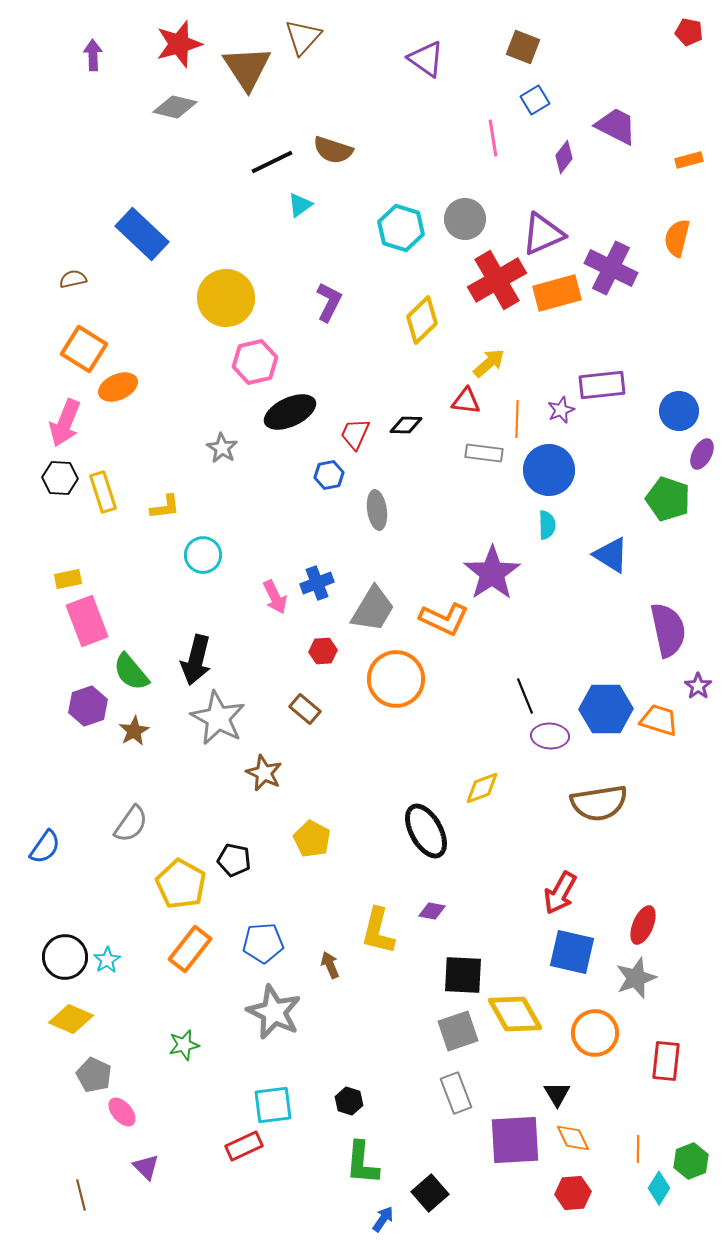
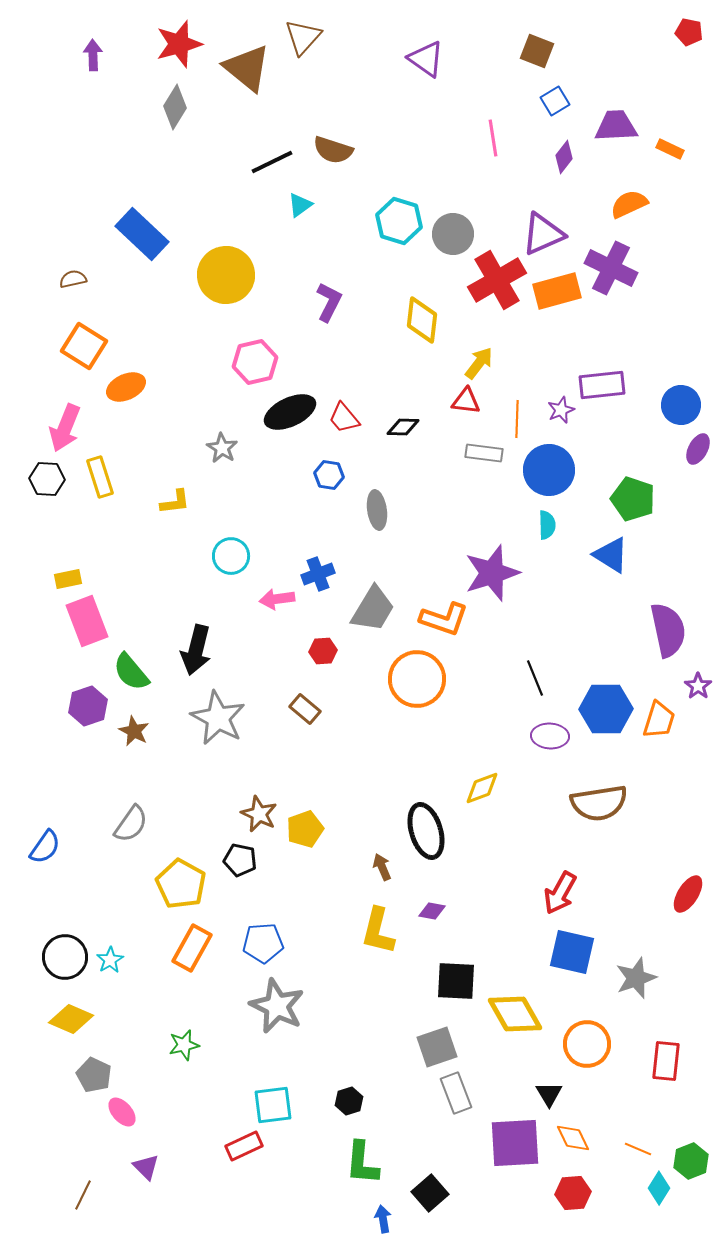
brown square at (523, 47): moved 14 px right, 4 px down
brown triangle at (247, 68): rotated 18 degrees counterclockwise
blue square at (535, 100): moved 20 px right, 1 px down
gray diamond at (175, 107): rotated 72 degrees counterclockwise
purple trapezoid at (616, 126): rotated 30 degrees counterclockwise
orange rectangle at (689, 160): moved 19 px left, 11 px up; rotated 40 degrees clockwise
gray circle at (465, 219): moved 12 px left, 15 px down
cyan hexagon at (401, 228): moved 2 px left, 7 px up
orange semicircle at (677, 238): moved 48 px left, 34 px up; rotated 51 degrees clockwise
orange rectangle at (557, 293): moved 2 px up
yellow circle at (226, 298): moved 23 px up
yellow diamond at (422, 320): rotated 39 degrees counterclockwise
orange square at (84, 349): moved 3 px up
yellow arrow at (489, 363): moved 10 px left; rotated 12 degrees counterclockwise
orange ellipse at (118, 387): moved 8 px right
blue circle at (679, 411): moved 2 px right, 6 px up
pink arrow at (65, 423): moved 5 px down
black diamond at (406, 425): moved 3 px left, 2 px down
red trapezoid at (355, 434): moved 11 px left, 16 px up; rotated 64 degrees counterclockwise
purple ellipse at (702, 454): moved 4 px left, 5 px up
blue hexagon at (329, 475): rotated 20 degrees clockwise
black hexagon at (60, 478): moved 13 px left, 1 px down
yellow rectangle at (103, 492): moved 3 px left, 15 px up
green pentagon at (668, 499): moved 35 px left
yellow L-shape at (165, 507): moved 10 px right, 5 px up
cyan circle at (203, 555): moved 28 px right, 1 px down
purple star at (492, 573): rotated 16 degrees clockwise
blue cross at (317, 583): moved 1 px right, 9 px up
pink arrow at (275, 597): moved 2 px right, 2 px down; rotated 108 degrees clockwise
orange L-shape at (444, 619): rotated 6 degrees counterclockwise
black arrow at (196, 660): moved 10 px up
orange circle at (396, 679): moved 21 px right
black line at (525, 696): moved 10 px right, 18 px up
orange trapezoid at (659, 720): rotated 90 degrees clockwise
brown star at (134, 731): rotated 16 degrees counterclockwise
brown star at (264, 773): moved 5 px left, 41 px down
black ellipse at (426, 831): rotated 12 degrees clockwise
yellow pentagon at (312, 839): moved 7 px left, 10 px up; rotated 24 degrees clockwise
black pentagon at (234, 860): moved 6 px right
red ellipse at (643, 925): moved 45 px right, 31 px up; rotated 9 degrees clockwise
orange rectangle at (190, 949): moved 2 px right, 1 px up; rotated 9 degrees counterclockwise
cyan star at (107, 960): moved 3 px right
brown arrow at (330, 965): moved 52 px right, 98 px up
black square at (463, 975): moved 7 px left, 6 px down
gray star at (274, 1012): moved 3 px right, 6 px up
gray square at (458, 1031): moved 21 px left, 16 px down
orange circle at (595, 1033): moved 8 px left, 11 px down
black triangle at (557, 1094): moved 8 px left
black hexagon at (349, 1101): rotated 24 degrees clockwise
purple square at (515, 1140): moved 3 px down
orange line at (638, 1149): rotated 68 degrees counterclockwise
brown line at (81, 1195): moved 2 px right; rotated 40 degrees clockwise
blue arrow at (383, 1219): rotated 44 degrees counterclockwise
